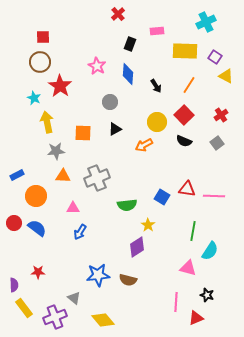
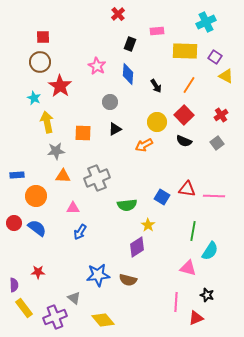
blue rectangle at (17, 175): rotated 24 degrees clockwise
